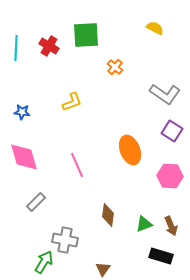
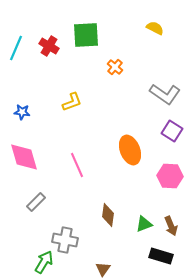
cyan line: rotated 20 degrees clockwise
